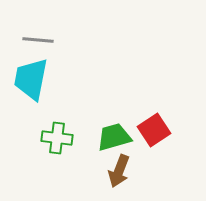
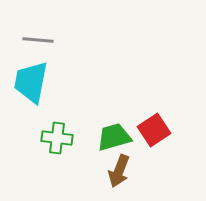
cyan trapezoid: moved 3 px down
